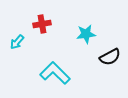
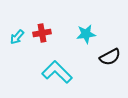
red cross: moved 9 px down
cyan arrow: moved 5 px up
cyan L-shape: moved 2 px right, 1 px up
